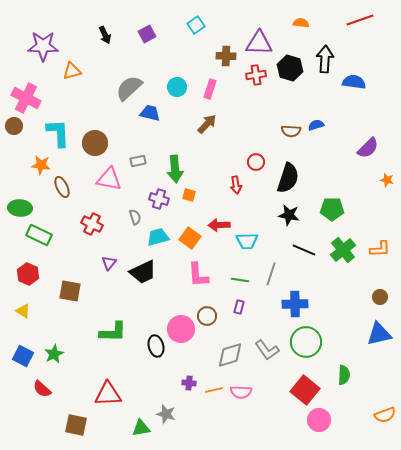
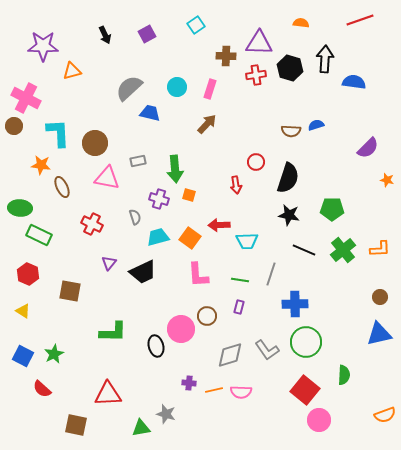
pink triangle at (109, 179): moved 2 px left, 1 px up
